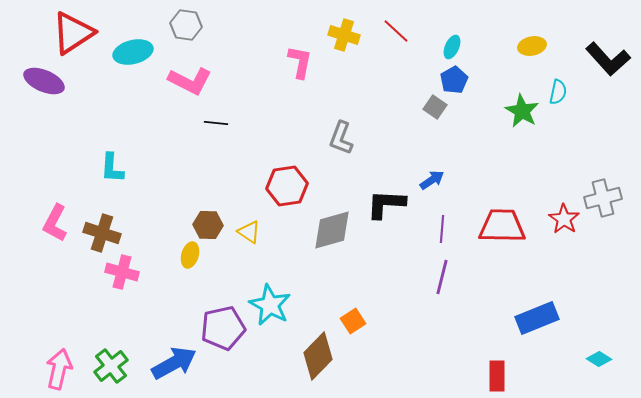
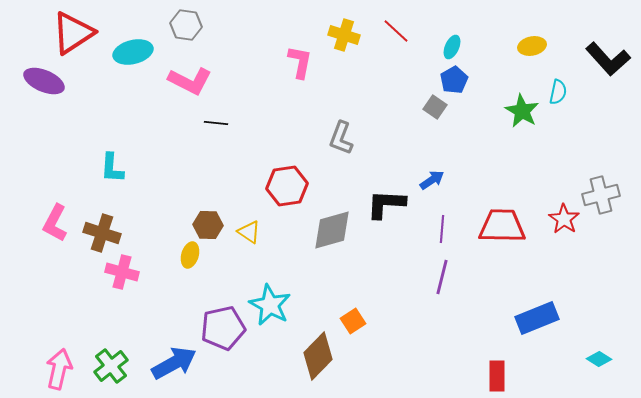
gray cross at (603, 198): moved 2 px left, 3 px up
